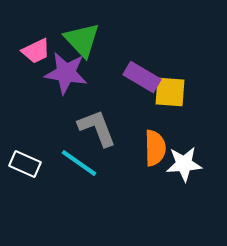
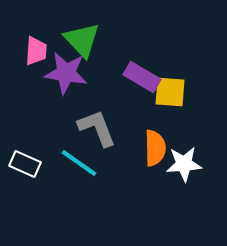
pink trapezoid: rotated 60 degrees counterclockwise
